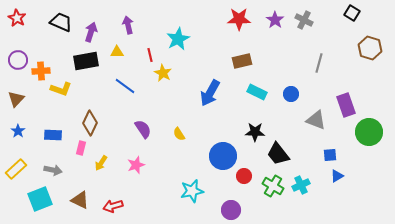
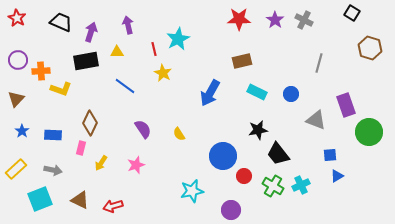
red line at (150, 55): moved 4 px right, 6 px up
blue star at (18, 131): moved 4 px right
black star at (255, 132): moved 3 px right, 2 px up; rotated 12 degrees counterclockwise
